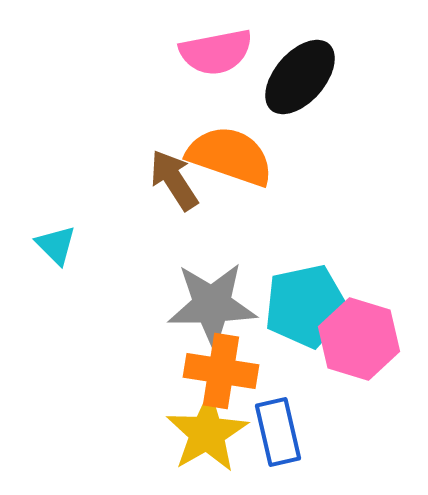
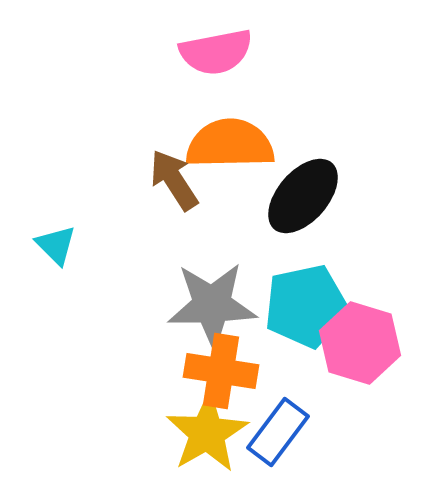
black ellipse: moved 3 px right, 119 px down
orange semicircle: moved 12 px up; rotated 20 degrees counterclockwise
pink hexagon: moved 1 px right, 4 px down
blue rectangle: rotated 50 degrees clockwise
